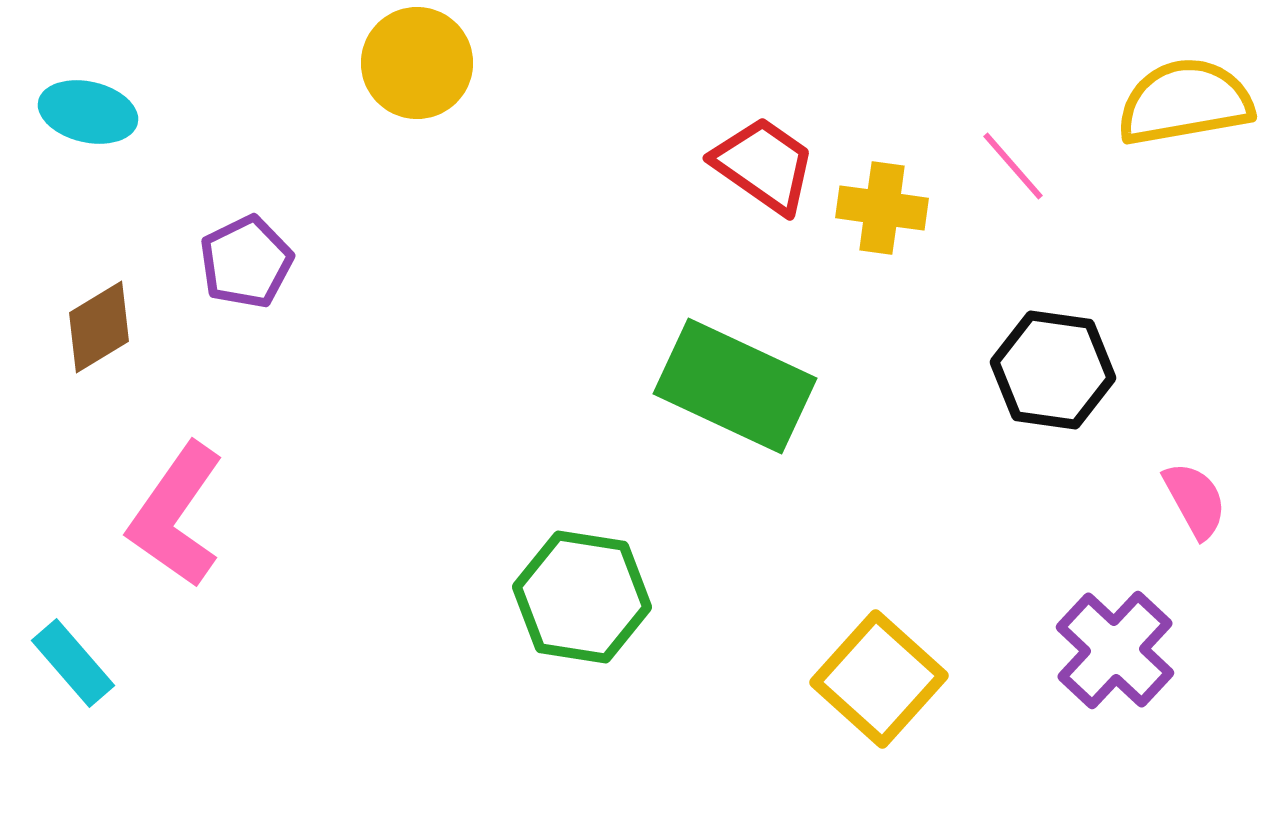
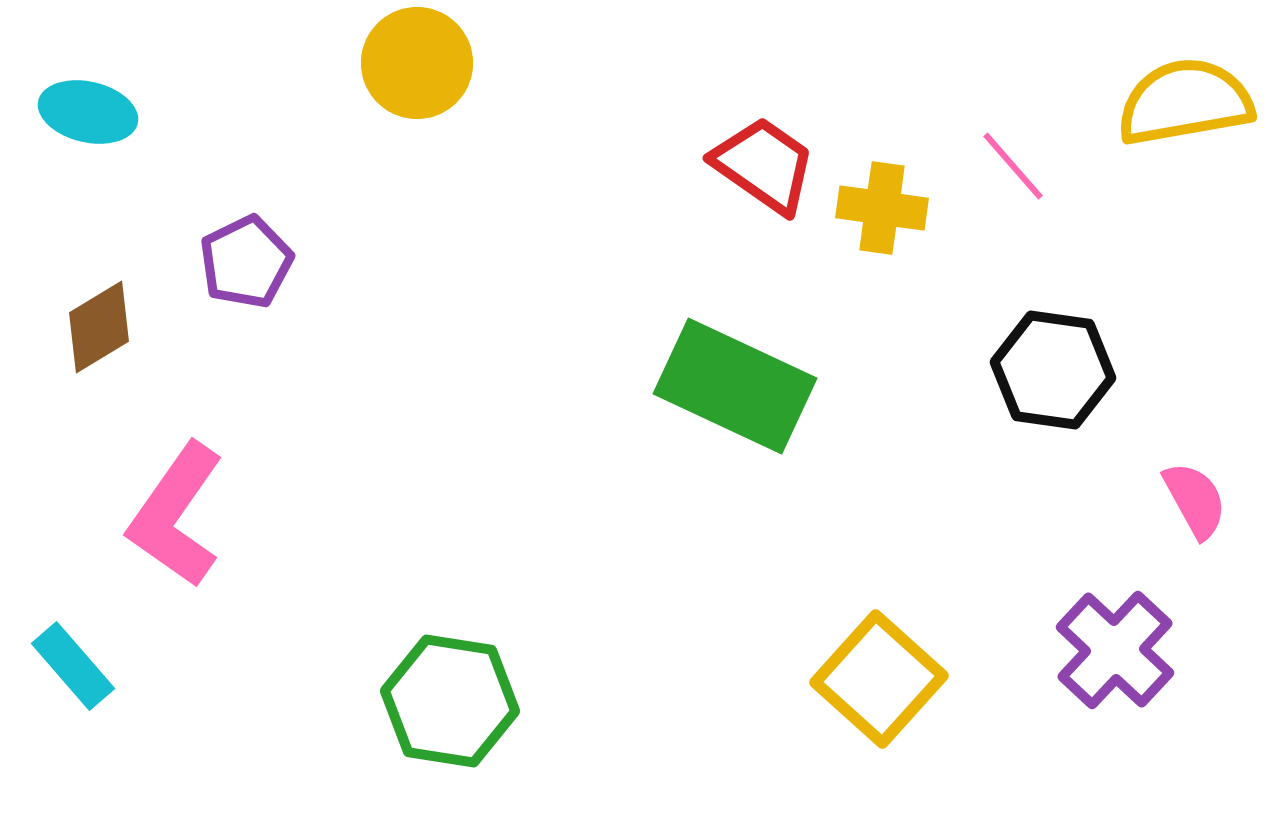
green hexagon: moved 132 px left, 104 px down
cyan rectangle: moved 3 px down
